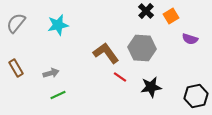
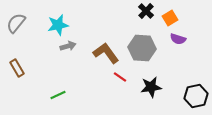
orange square: moved 1 px left, 2 px down
purple semicircle: moved 12 px left
brown rectangle: moved 1 px right
gray arrow: moved 17 px right, 27 px up
